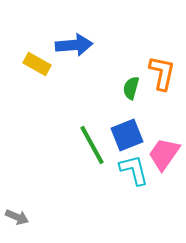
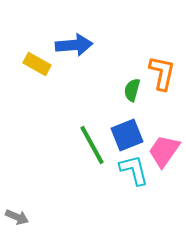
green semicircle: moved 1 px right, 2 px down
pink trapezoid: moved 3 px up
